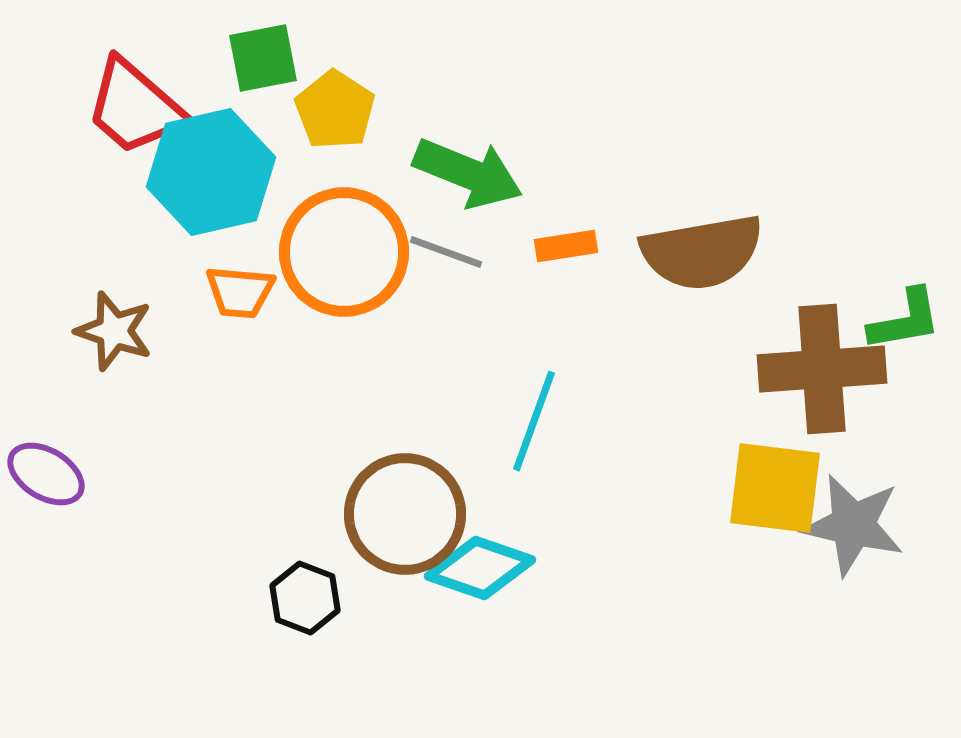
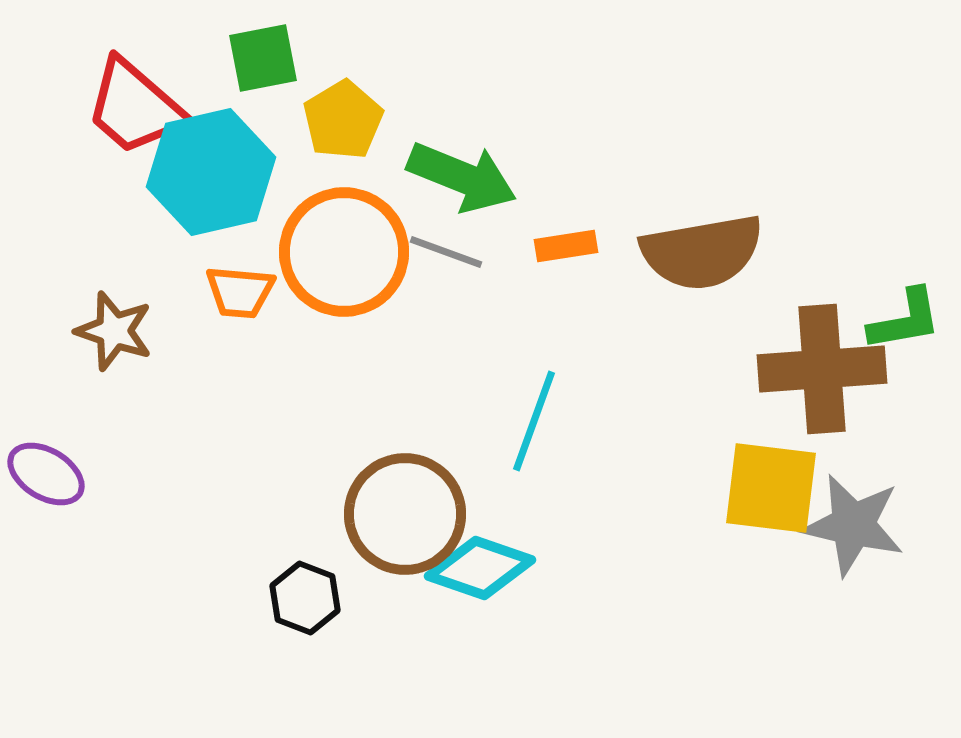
yellow pentagon: moved 8 px right, 10 px down; rotated 8 degrees clockwise
green arrow: moved 6 px left, 4 px down
yellow square: moved 4 px left
